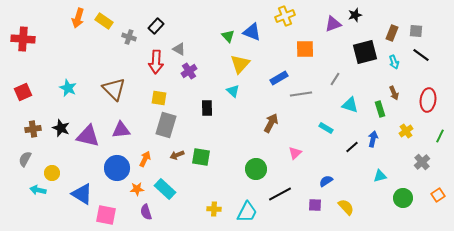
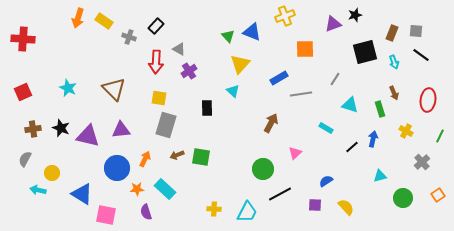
yellow cross at (406, 131): rotated 24 degrees counterclockwise
green circle at (256, 169): moved 7 px right
